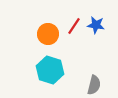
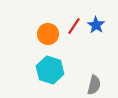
blue star: rotated 24 degrees clockwise
